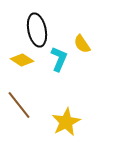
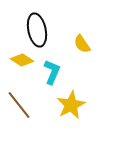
cyan L-shape: moved 7 px left, 13 px down
yellow star: moved 5 px right, 17 px up
